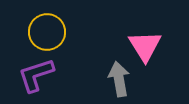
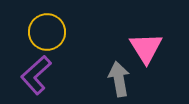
pink triangle: moved 1 px right, 2 px down
purple L-shape: rotated 24 degrees counterclockwise
